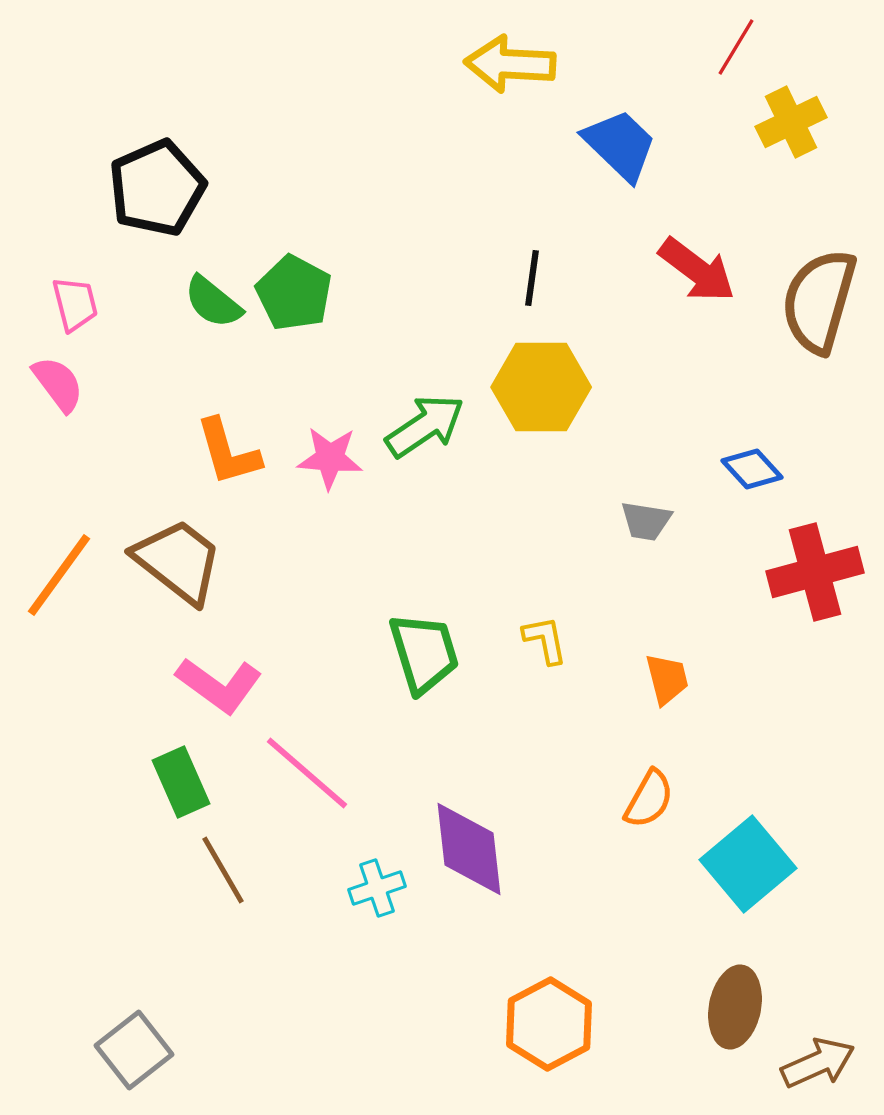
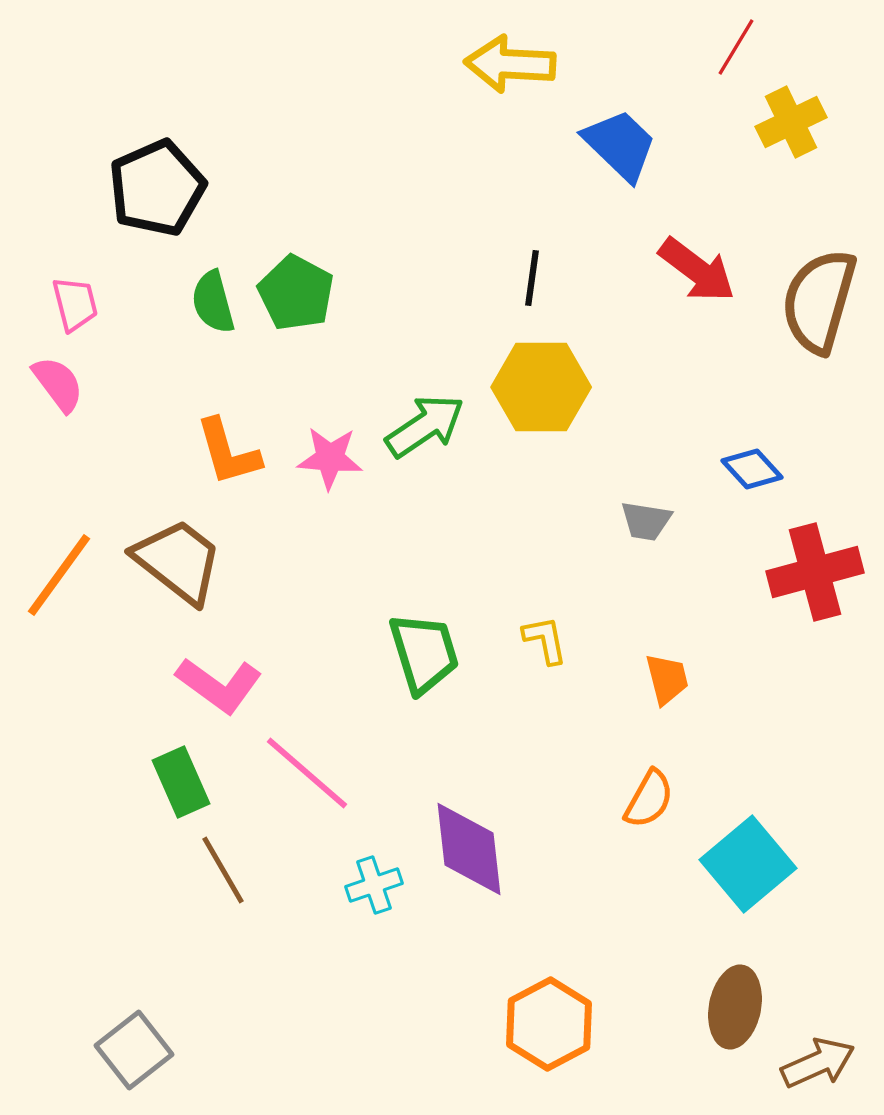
green pentagon: moved 2 px right
green semicircle: rotated 36 degrees clockwise
cyan cross: moved 3 px left, 3 px up
